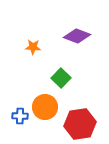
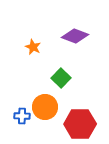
purple diamond: moved 2 px left
orange star: rotated 21 degrees clockwise
blue cross: moved 2 px right
red hexagon: rotated 8 degrees clockwise
